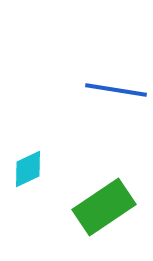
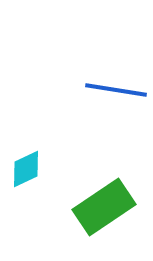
cyan diamond: moved 2 px left
